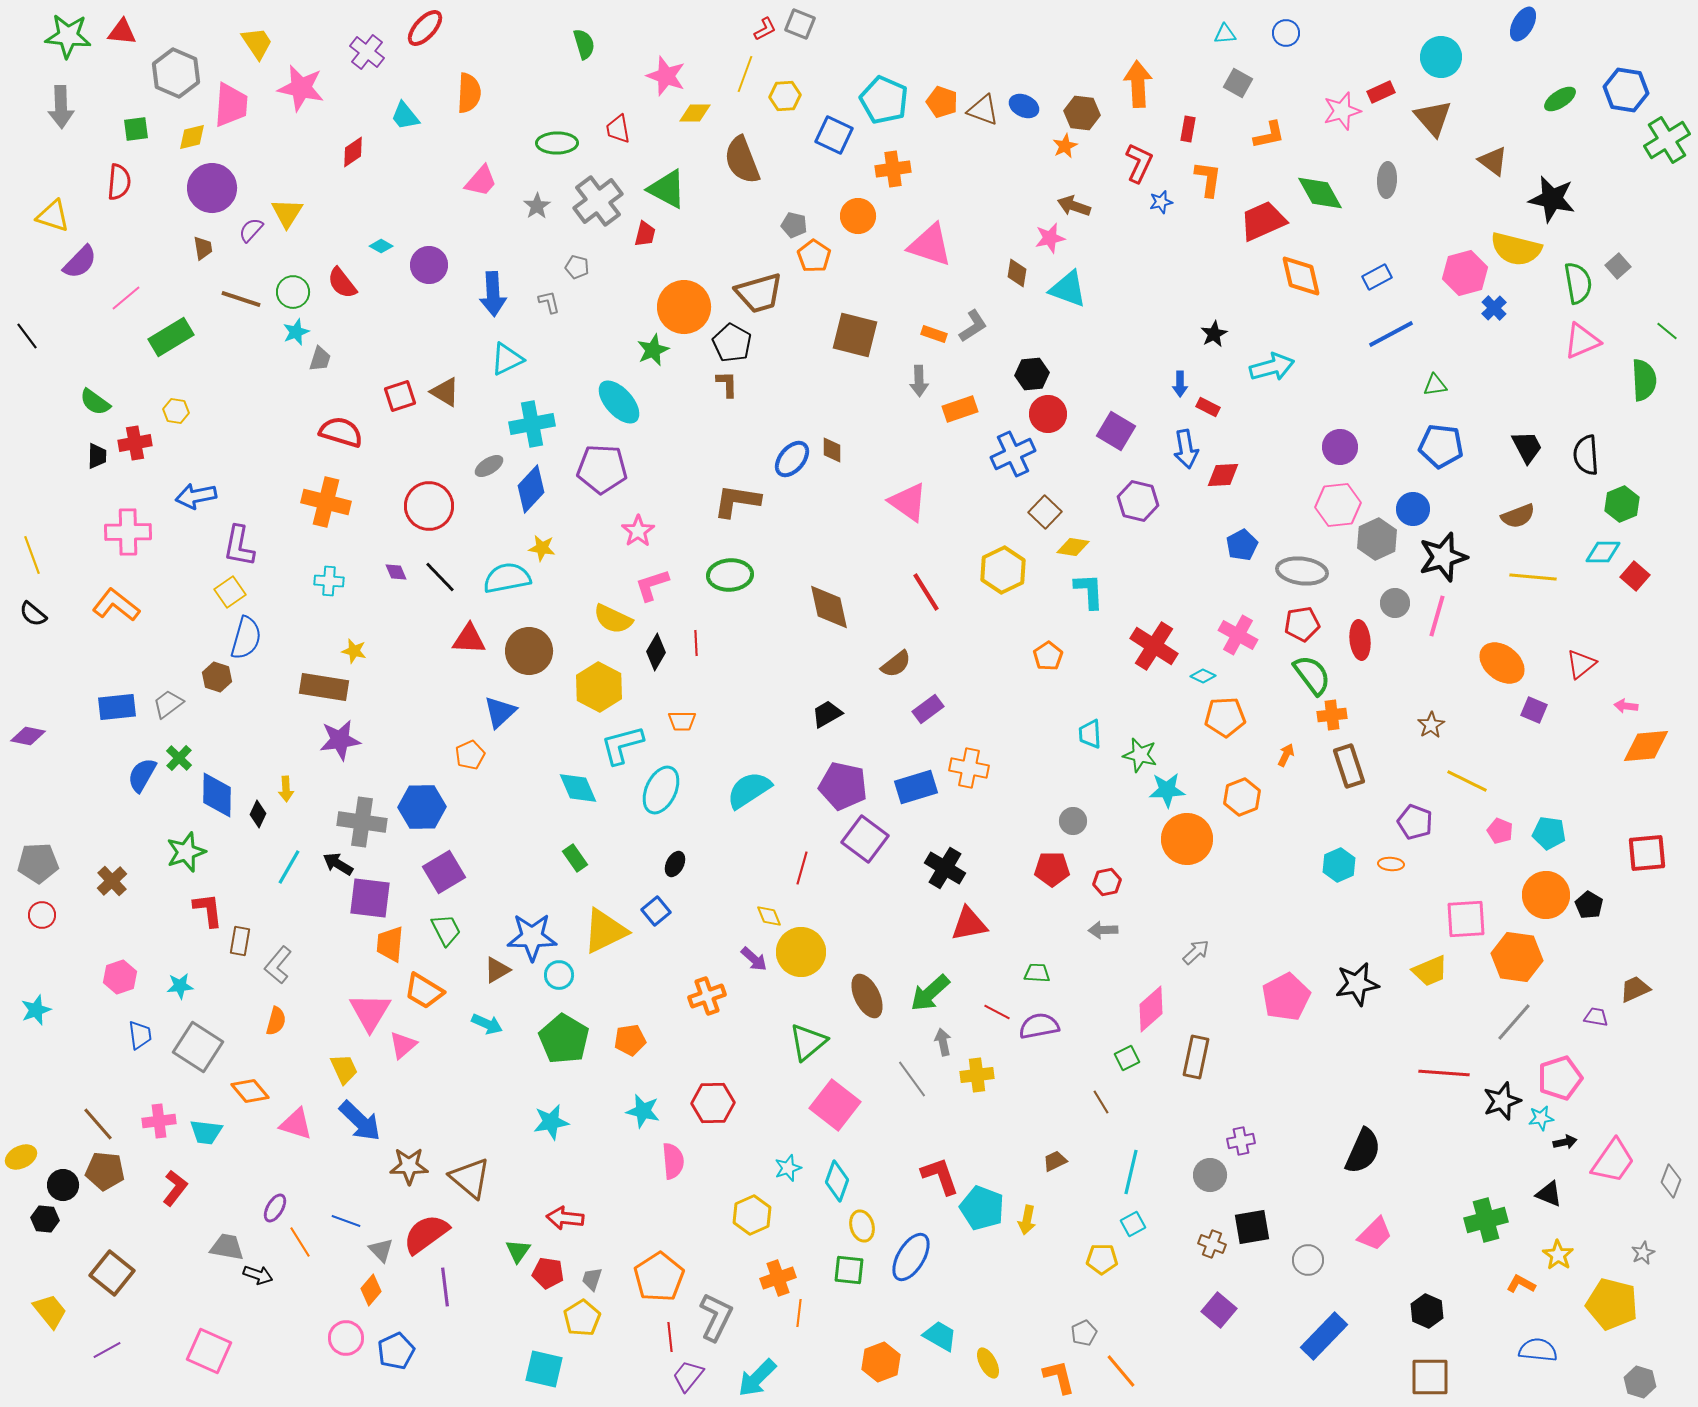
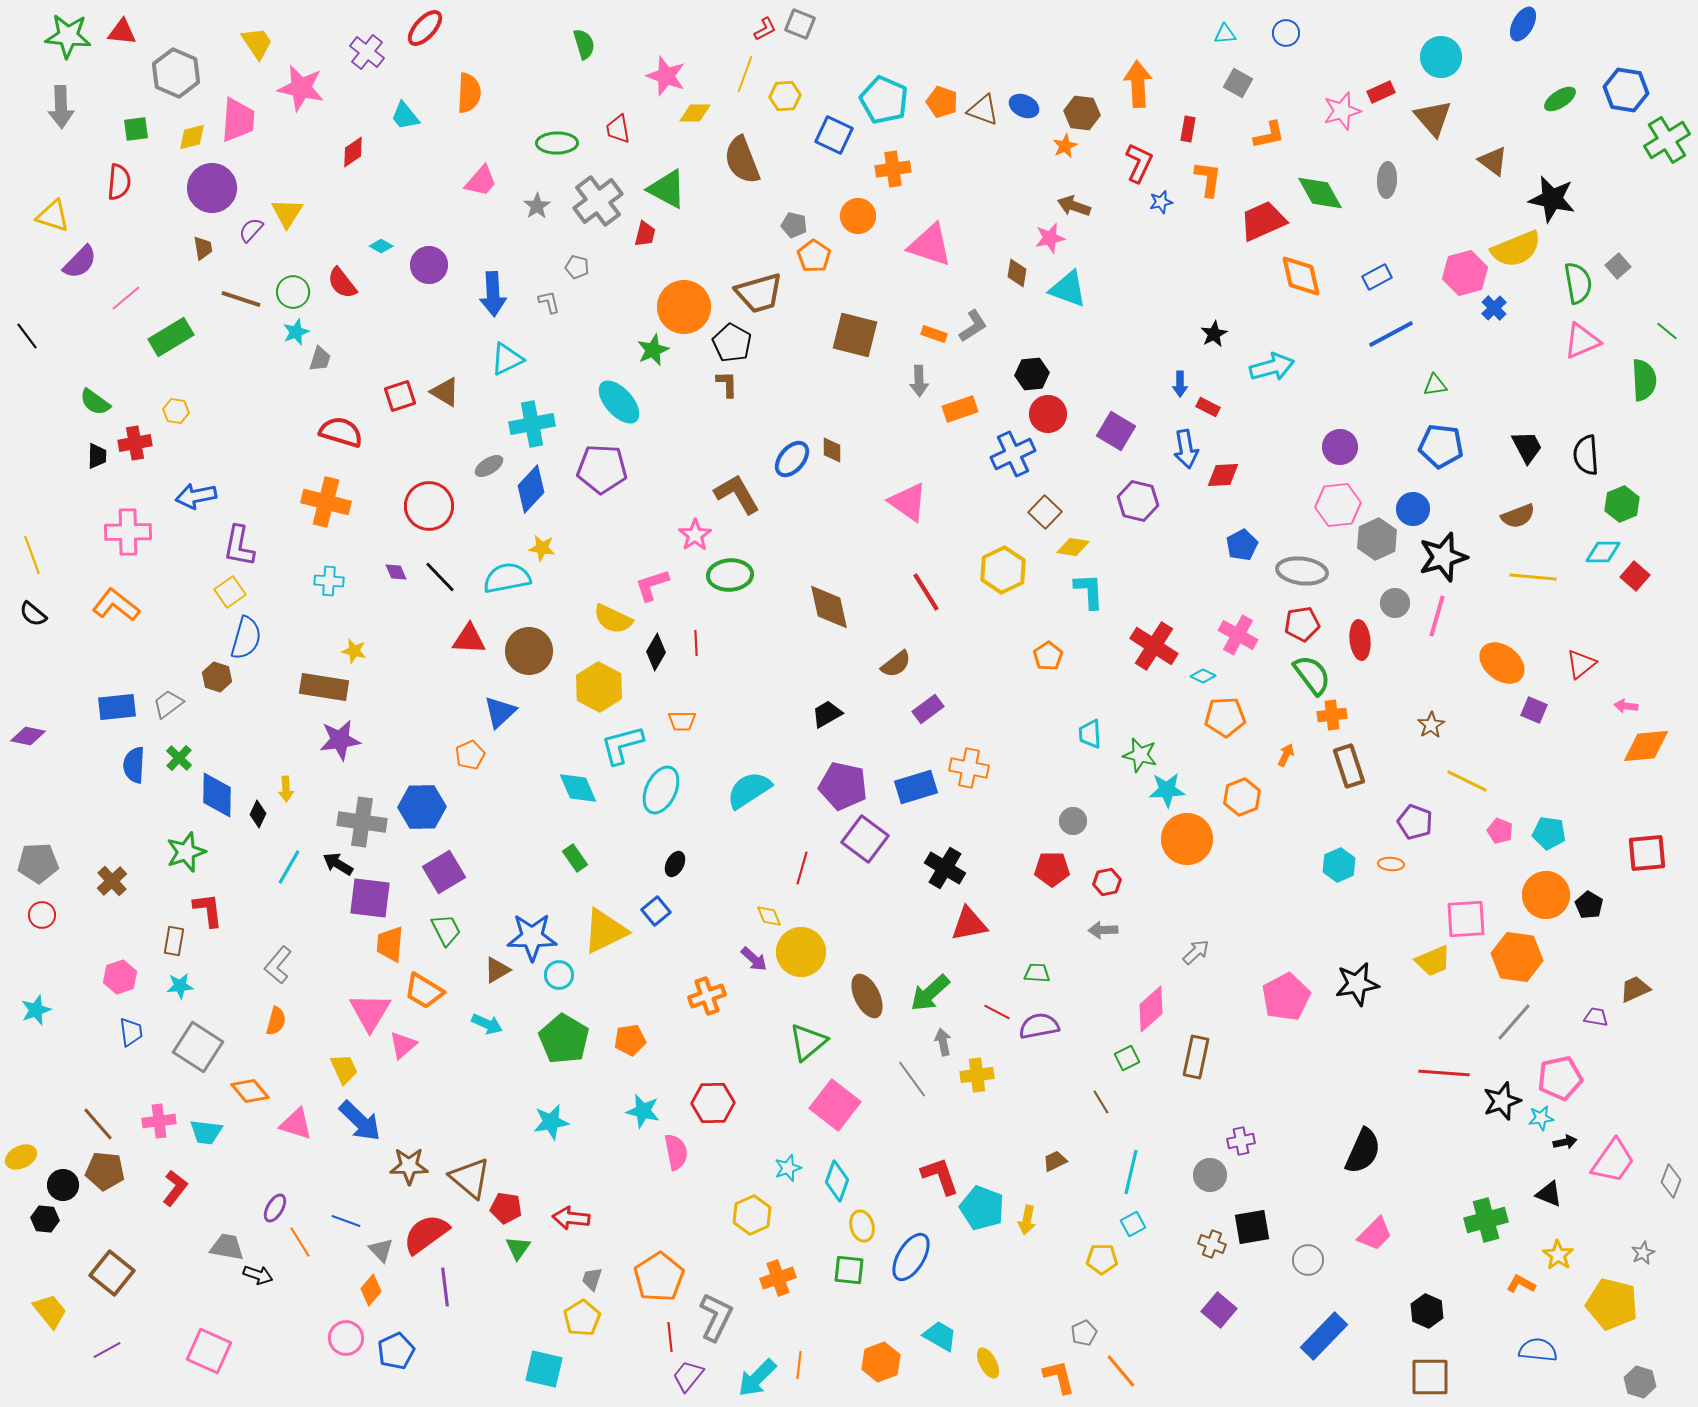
pink trapezoid at (231, 105): moved 7 px right, 15 px down
yellow semicircle at (1516, 249): rotated 36 degrees counterclockwise
brown L-shape at (737, 501): moved 7 px up; rotated 51 degrees clockwise
pink star at (638, 531): moved 57 px right, 4 px down
blue semicircle at (142, 775): moved 8 px left, 10 px up; rotated 27 degrees counterclockwise
brown rectangle at (240, 941): moved 66 px left
yellow trapezoid at (1430, 971): moved 3 px right, 10 px up
blue trapezoid at (140, 1035): moved 9 px left, 3 px up
pink pentagon at (1560, 1078): rotated 6 degrees clockwise
pink semicircle at (673, 1161): moved 3 px right, 9 px up; rotated 6 degrees counterclockwise
red arrow at (565, 1218): moved 6 px right
green triangle at (518, 1251): moved 3 px up
red pentagon at (548, 1273): moved 42 px left, 65 px up
orange line at (799, 1313): moved 52 px down
